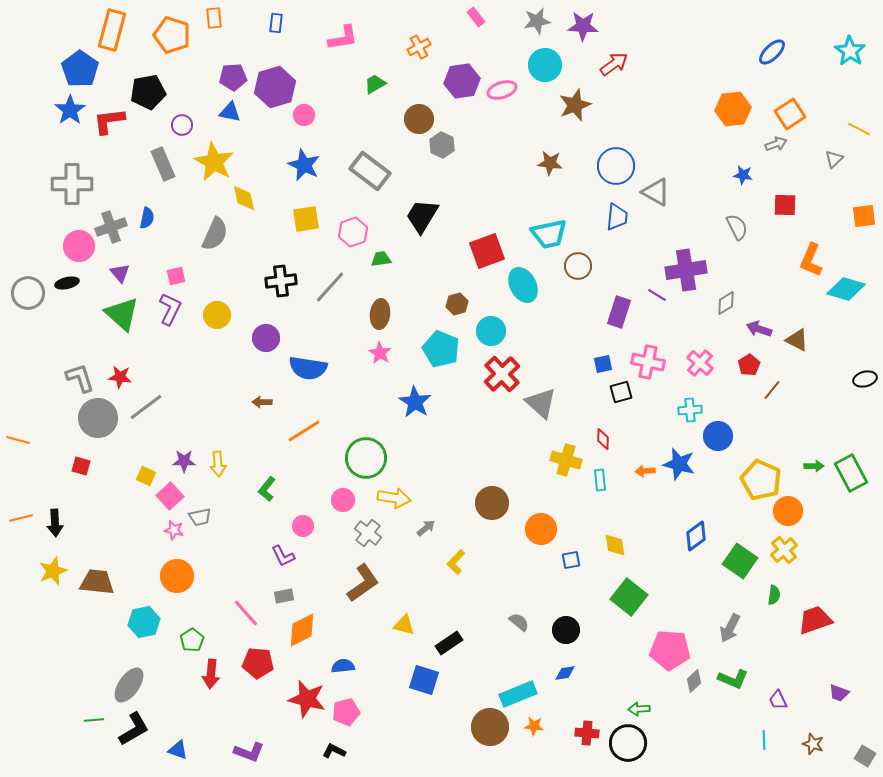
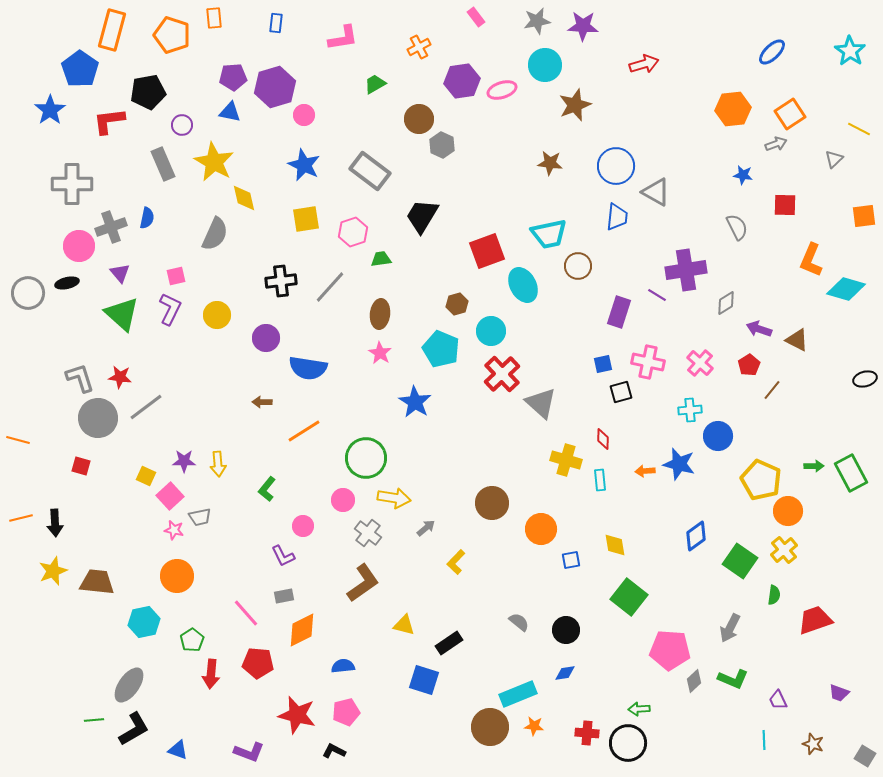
red arrow at (614, 64): moved 30 px right; rotated 20 degrees clockwise
blue star at (70, 110): moved 20 px left
red star at (307, 699): moved 10 px left, 16 px down
